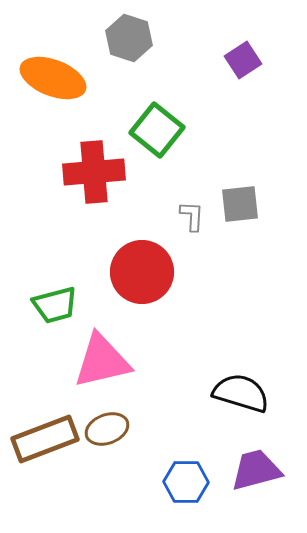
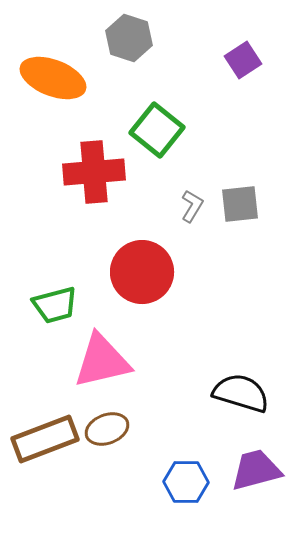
gray L-shape: moved 10 px up; rotated 28 degrees clockwise
